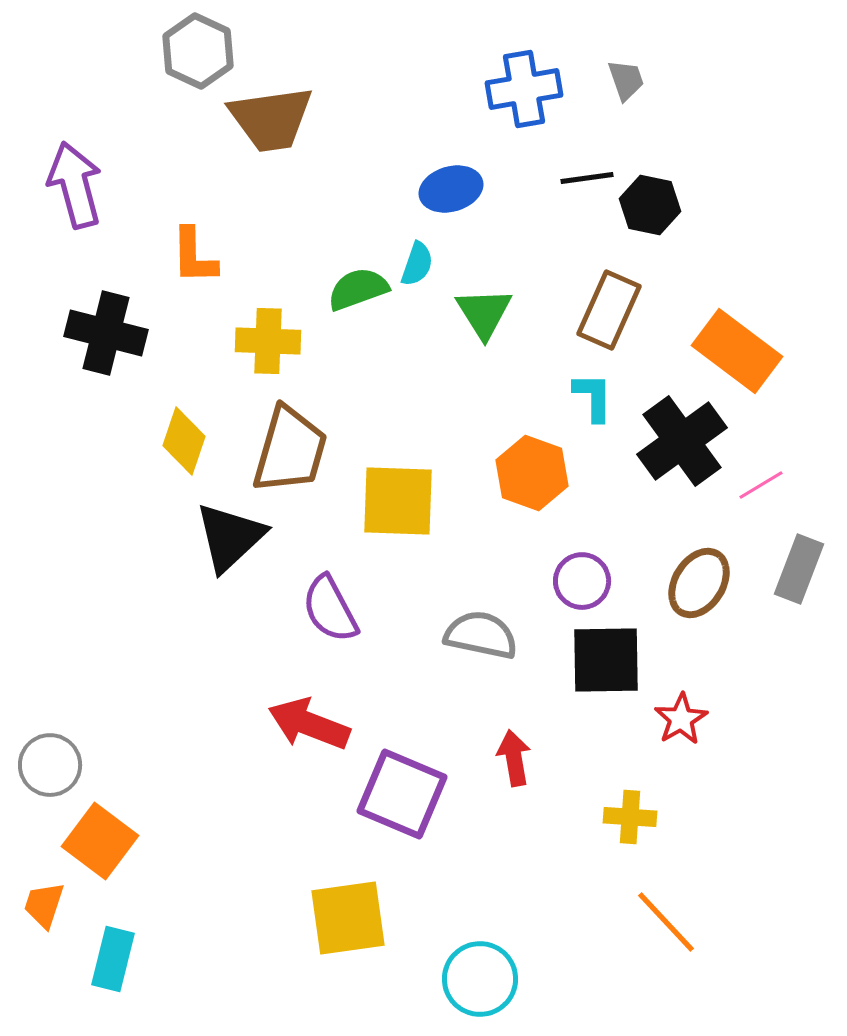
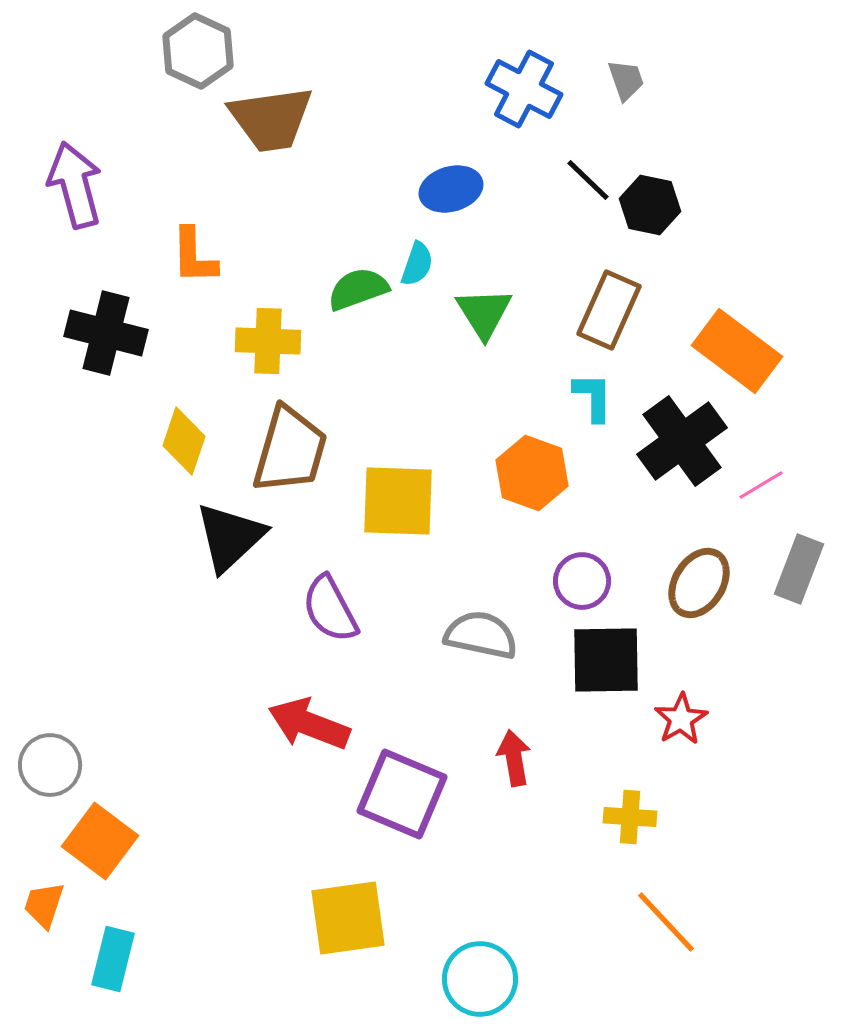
blue cross at (524, 89): rotated 38 degrees clockwise
black line at (587, 178): moved 1 px right, 2 px down; rotated 52 degrees clockwise
